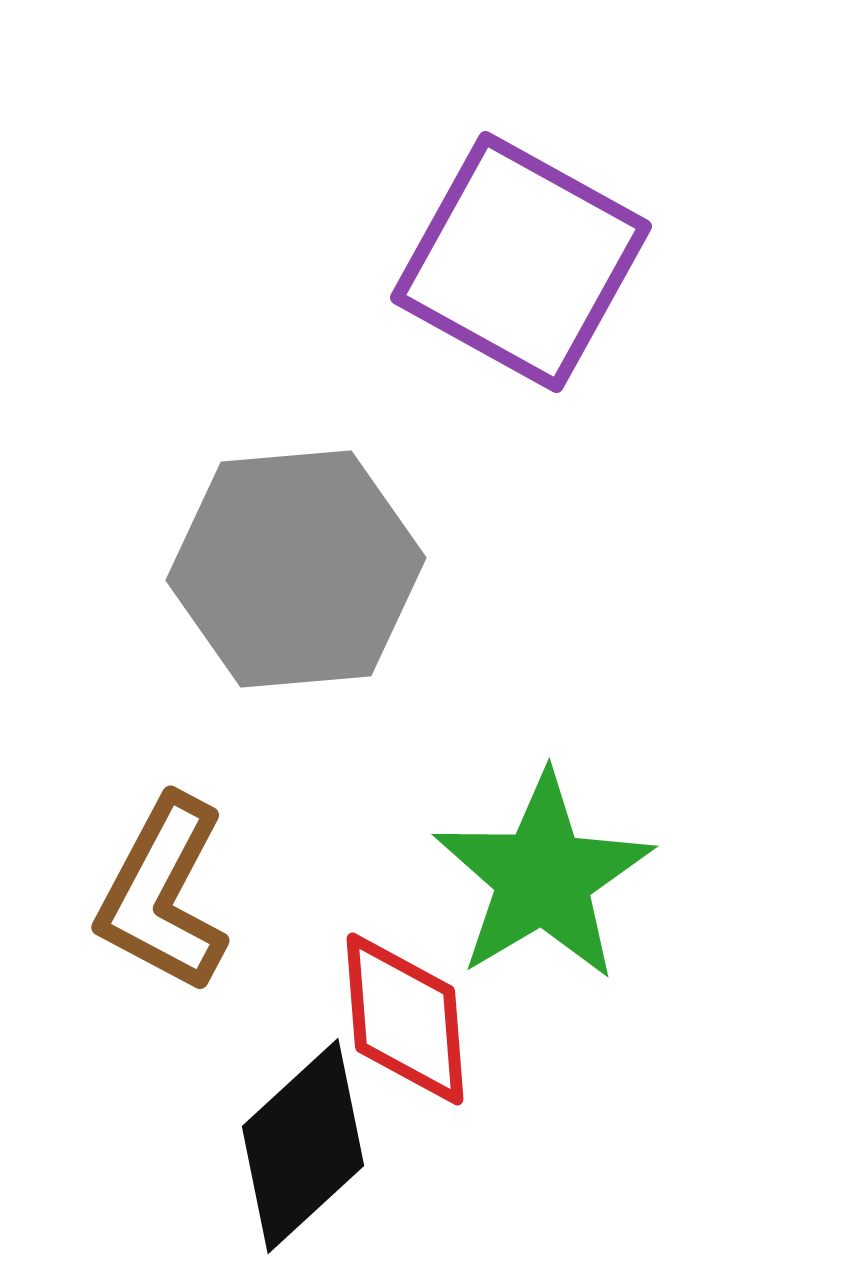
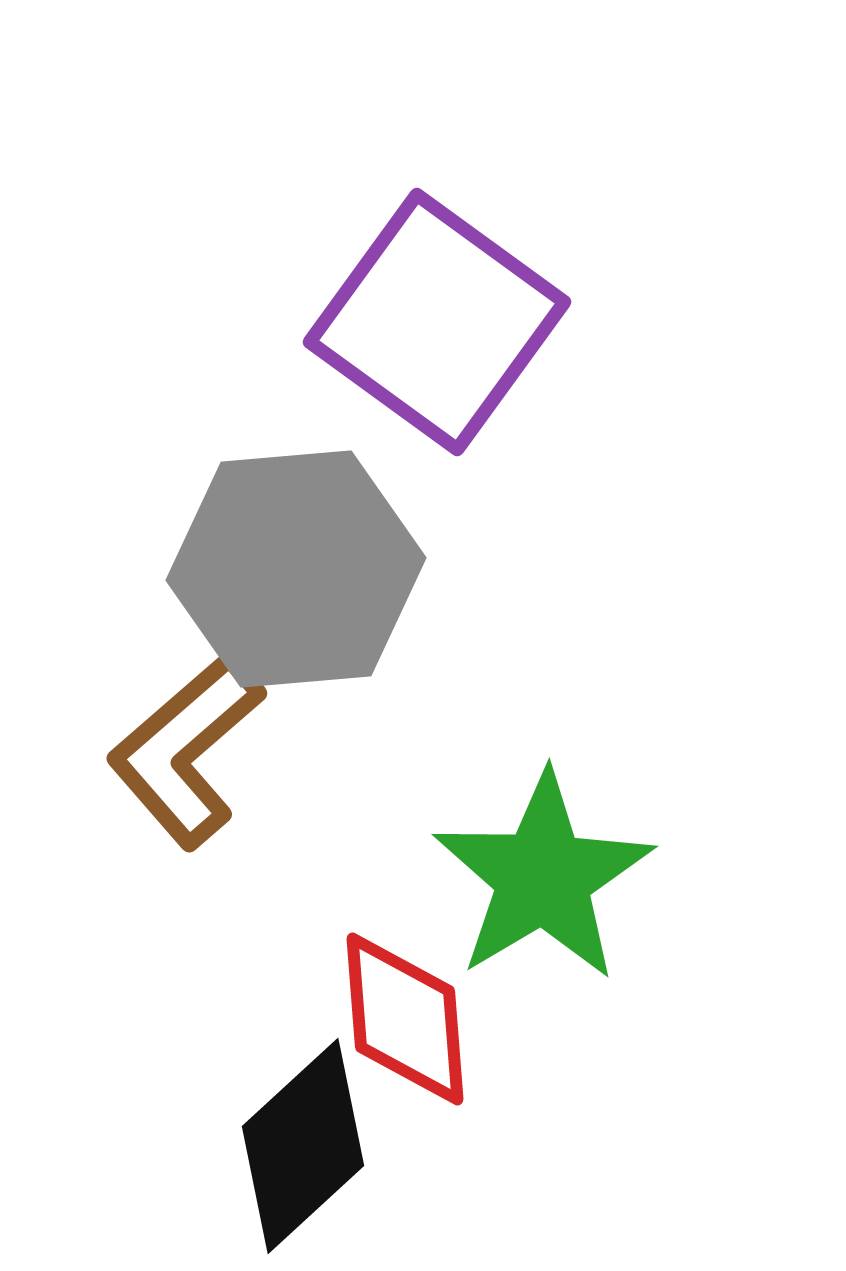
purple square: moved 84 px left, 60 px down; rotated 7 degrees clockwise
brown L-shape: moved 23 px right, 144 px up; rotated 21 degrees clockwise
